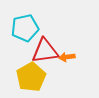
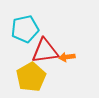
cyan pentagon: moved 1 px down
